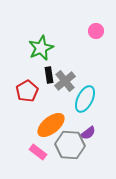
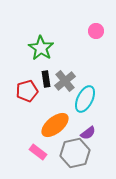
green star: rotated 15 degrees counterclockwise
black rectangle: moved 3 px left, 4 px down
red pentagon: rotated 15 degrees clockwise
orange ellipse: moved 4 px right
gray hexagon: moved 5 px right, 8 px down; rotated 16 degrees counterclockwise
